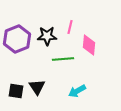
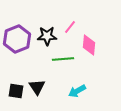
pink line: rotated 24 degrees clockwise
